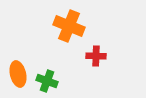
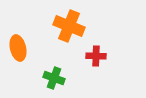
orange ellipse: moved 26 px up
green cross: moved 7 px right, 3 px up
